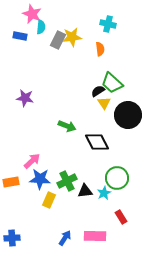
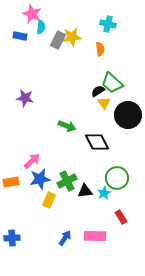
blue star: rotated 15 degrees counterclockwise
